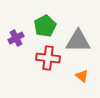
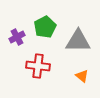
green pentagon: moved 1 px down
purple cross: moved 1 px right, 1 px up
red cross: moved 10 px left, 8 px down
